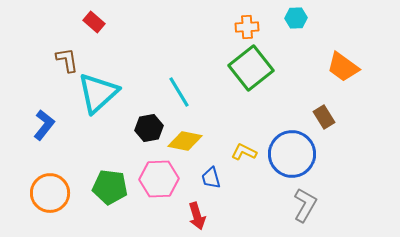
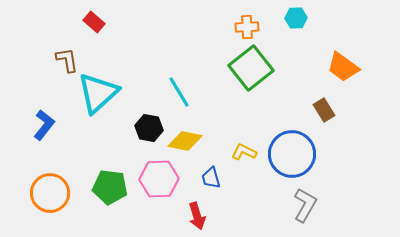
brown rectangle: moved 7 px up
black hexagon: rotated 20 degrees clockwise
